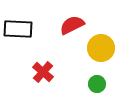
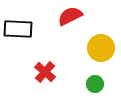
red semicircle: moved 2 px left, 9 px up
red cross: moved 2 px right
green circle: moved 2 px left
